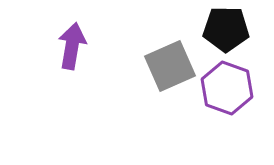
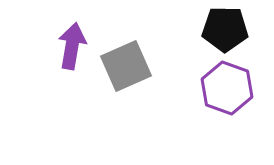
black pentagon: moved 1 px left
gray square: moved 44 px left
